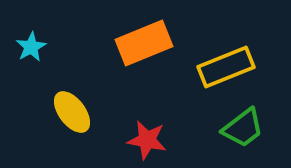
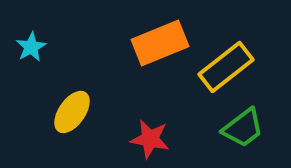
orange rectangle: moved 16 px right
yellow rectangle: rotated 16 degrees counterclockwise
yellow ellipse: rotated 72 degrees clockwise
red star: moved 3 px right, 1 px up
